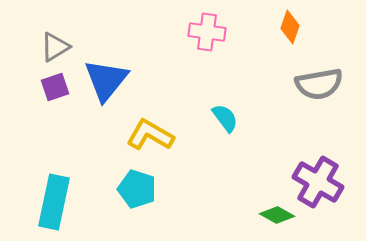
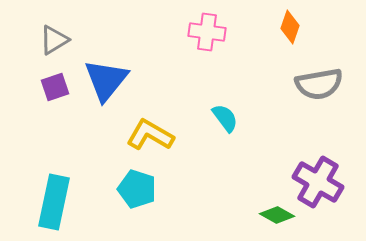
gray triangle: moved 1 px left, 7 px up
